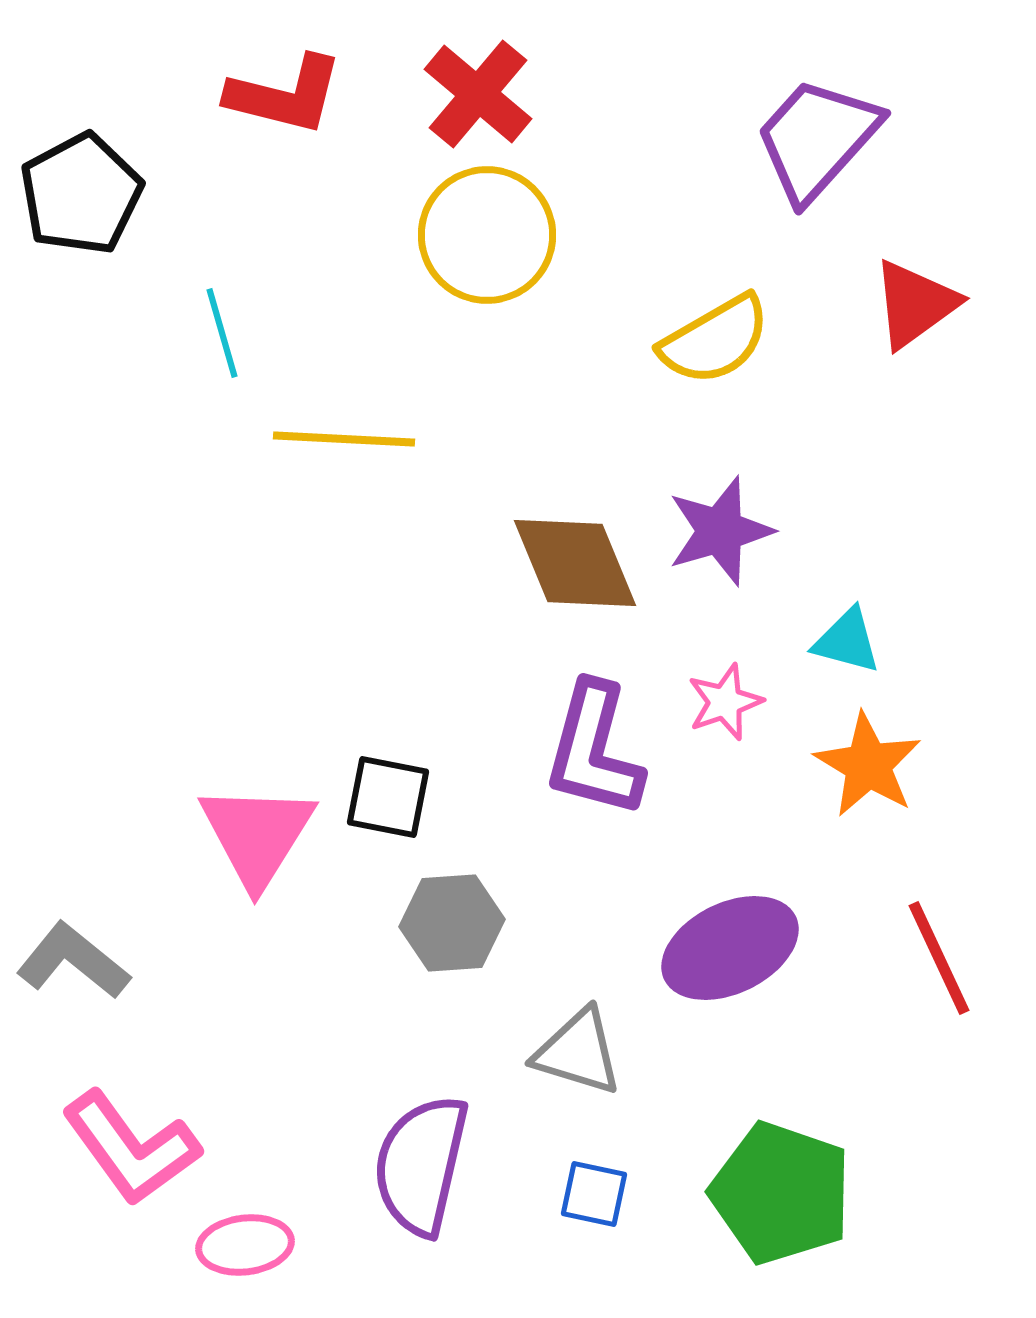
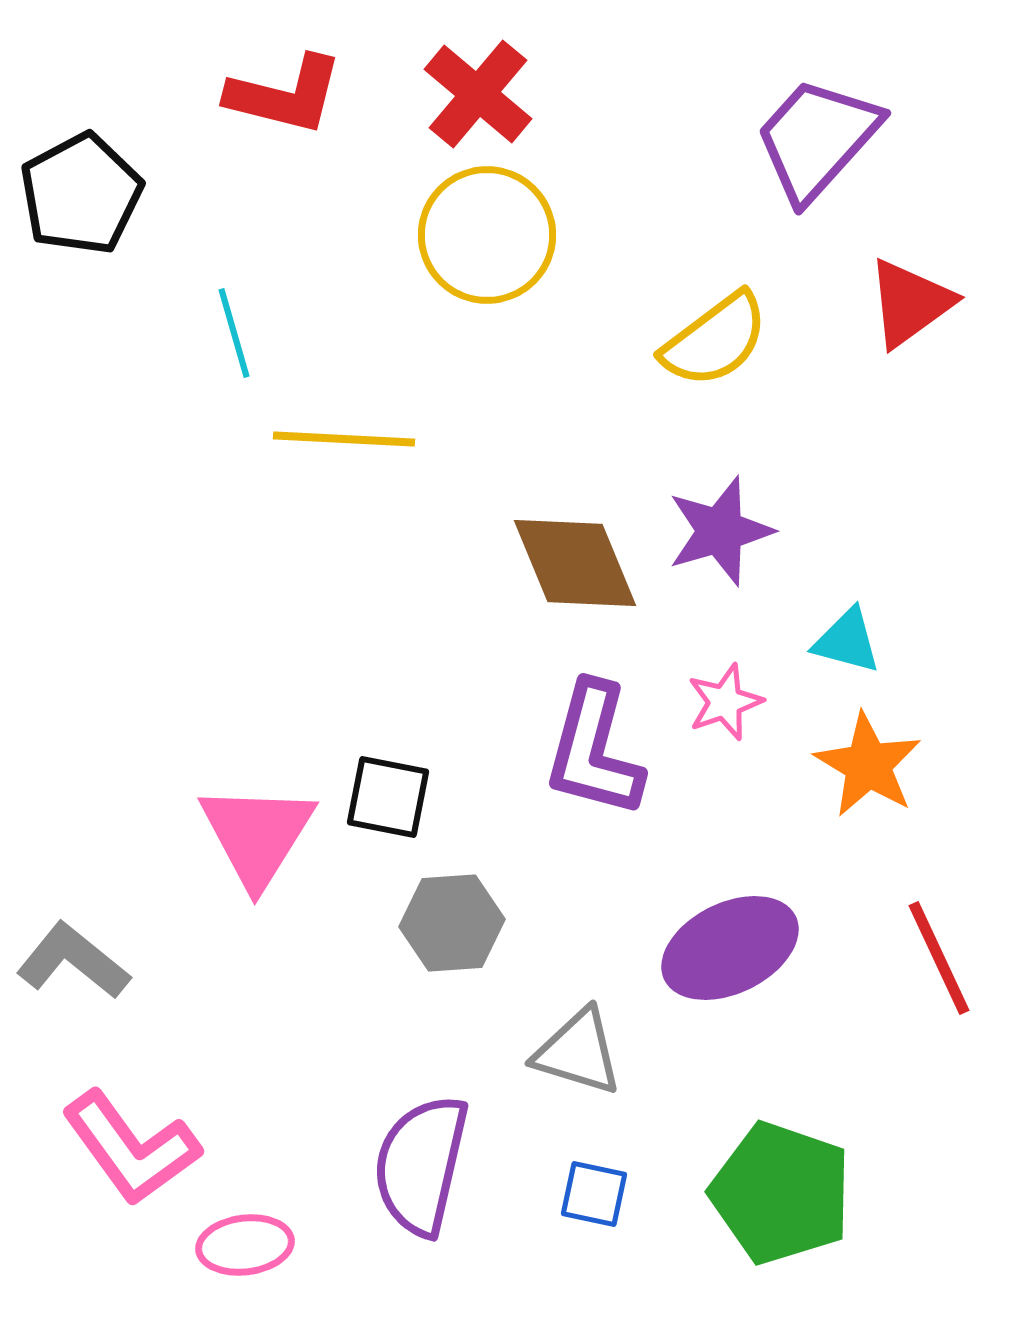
red triangle: moved 5 px left, 1 px up
cyan line: moved 12 px right
yellow semicircle: rotated 7 degrees counterclockwise
